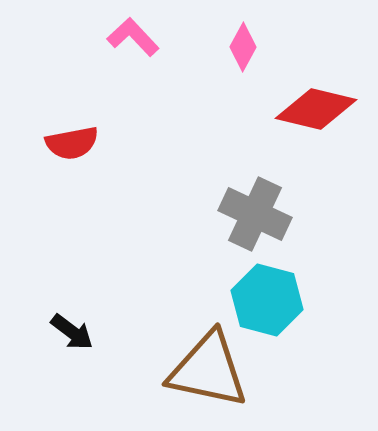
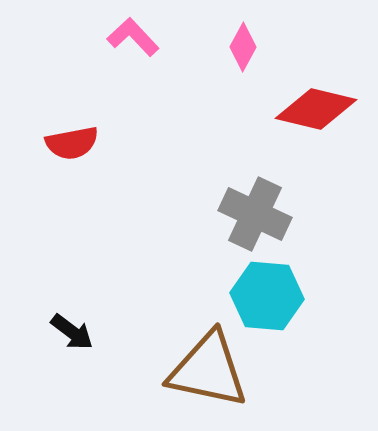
cyan hexagon: moved 4 px up; rotated 10 degrees counterclockwise
